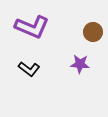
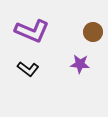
purple L-shape: moved 4 px down
black L-shape: moved 1 px left
